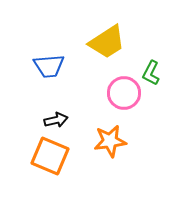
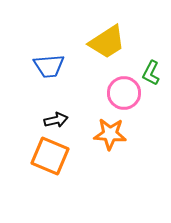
orange star: moved 7 px up; rotated 12 degrees clockwise
